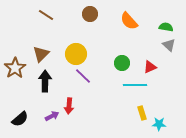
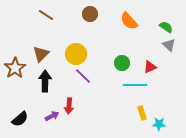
green semicircle: rotated 24 degrees clockwise
